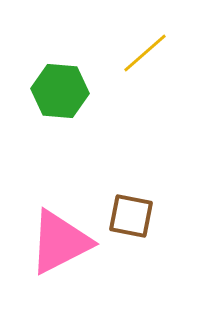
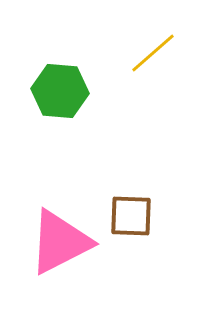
yellow line: moved 8 px right
brown square: rotated 9 degrees counterclockwise
